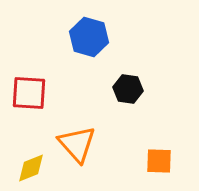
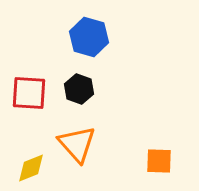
black hexagon: moved 49 px left; rotated 12 degrees clockwise
